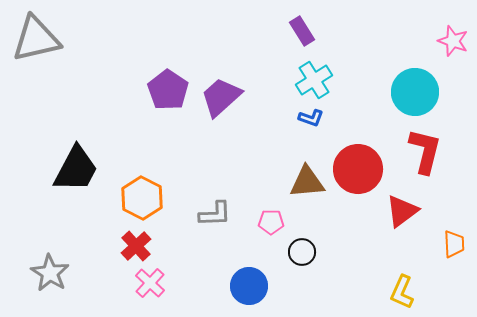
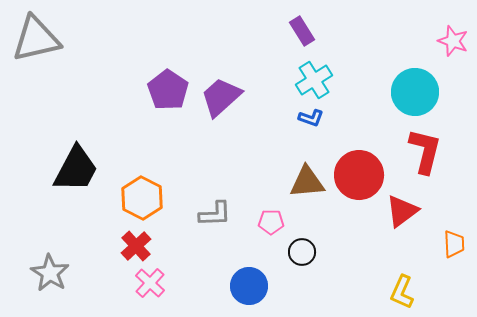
red circle: moved 1 px right, 6 px down
